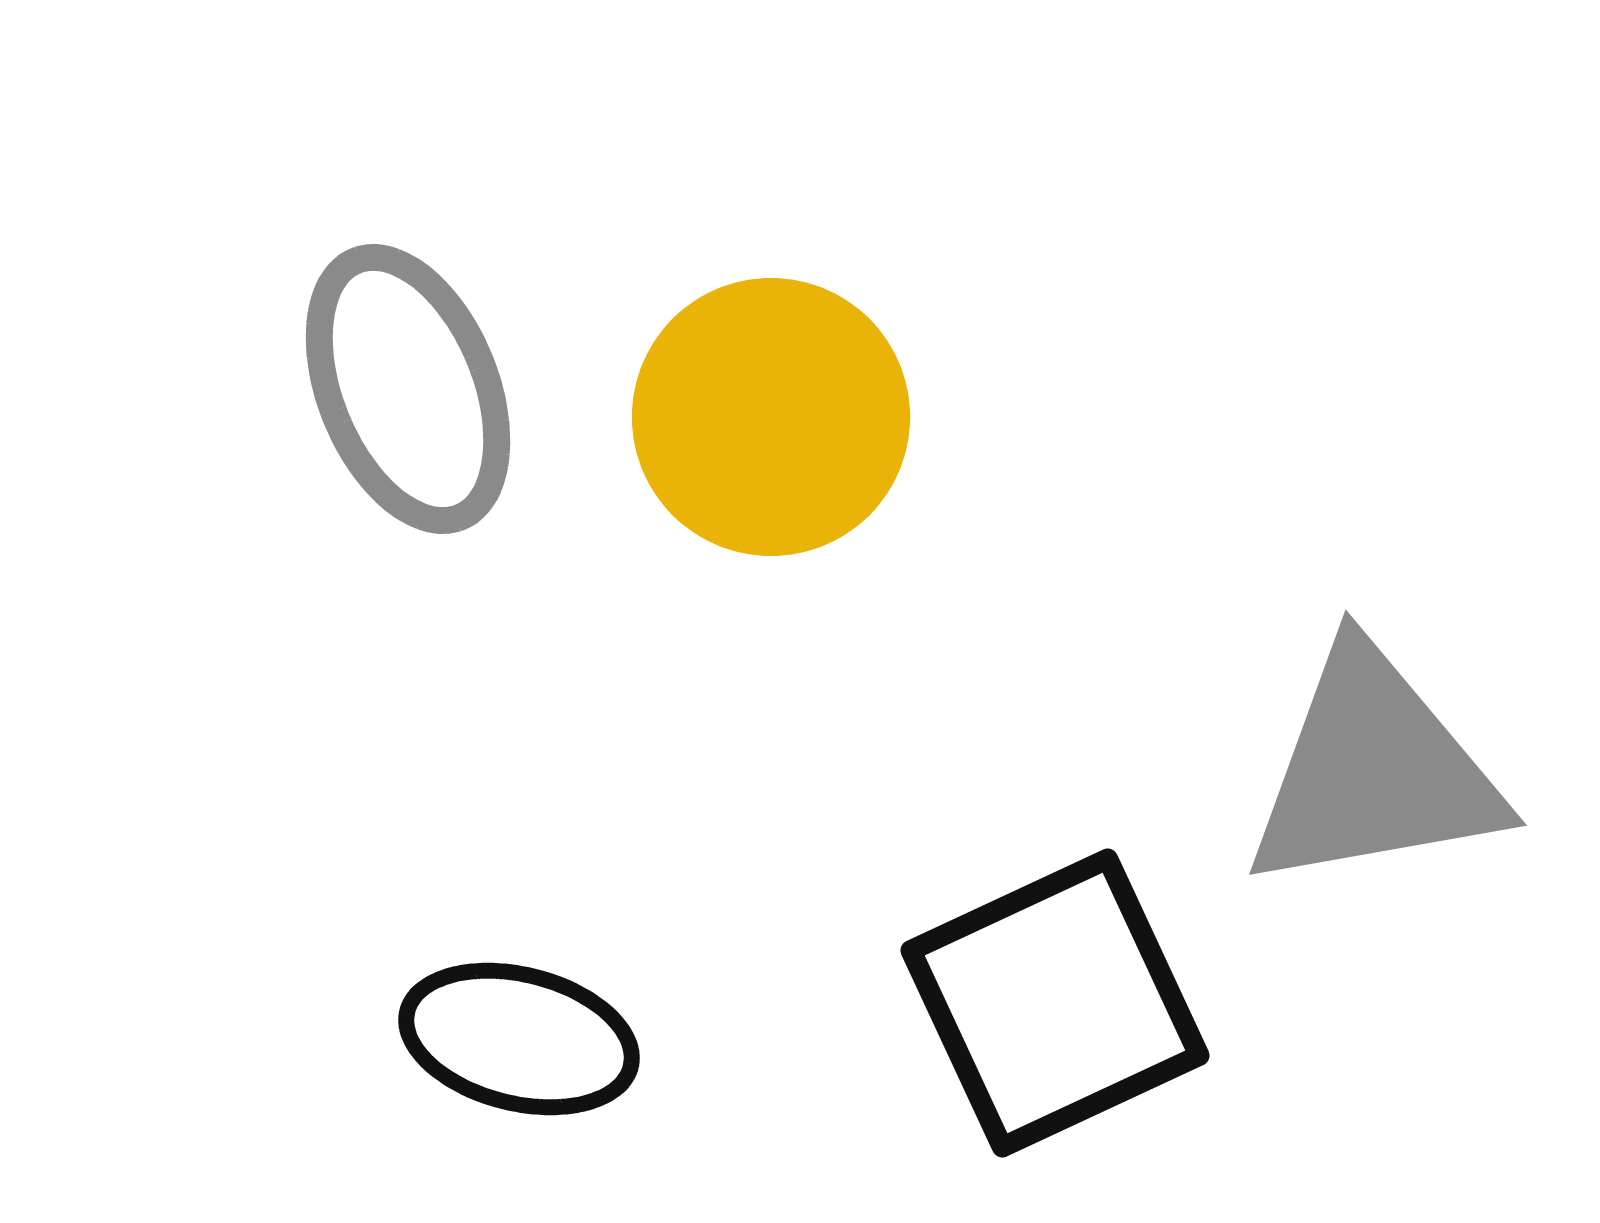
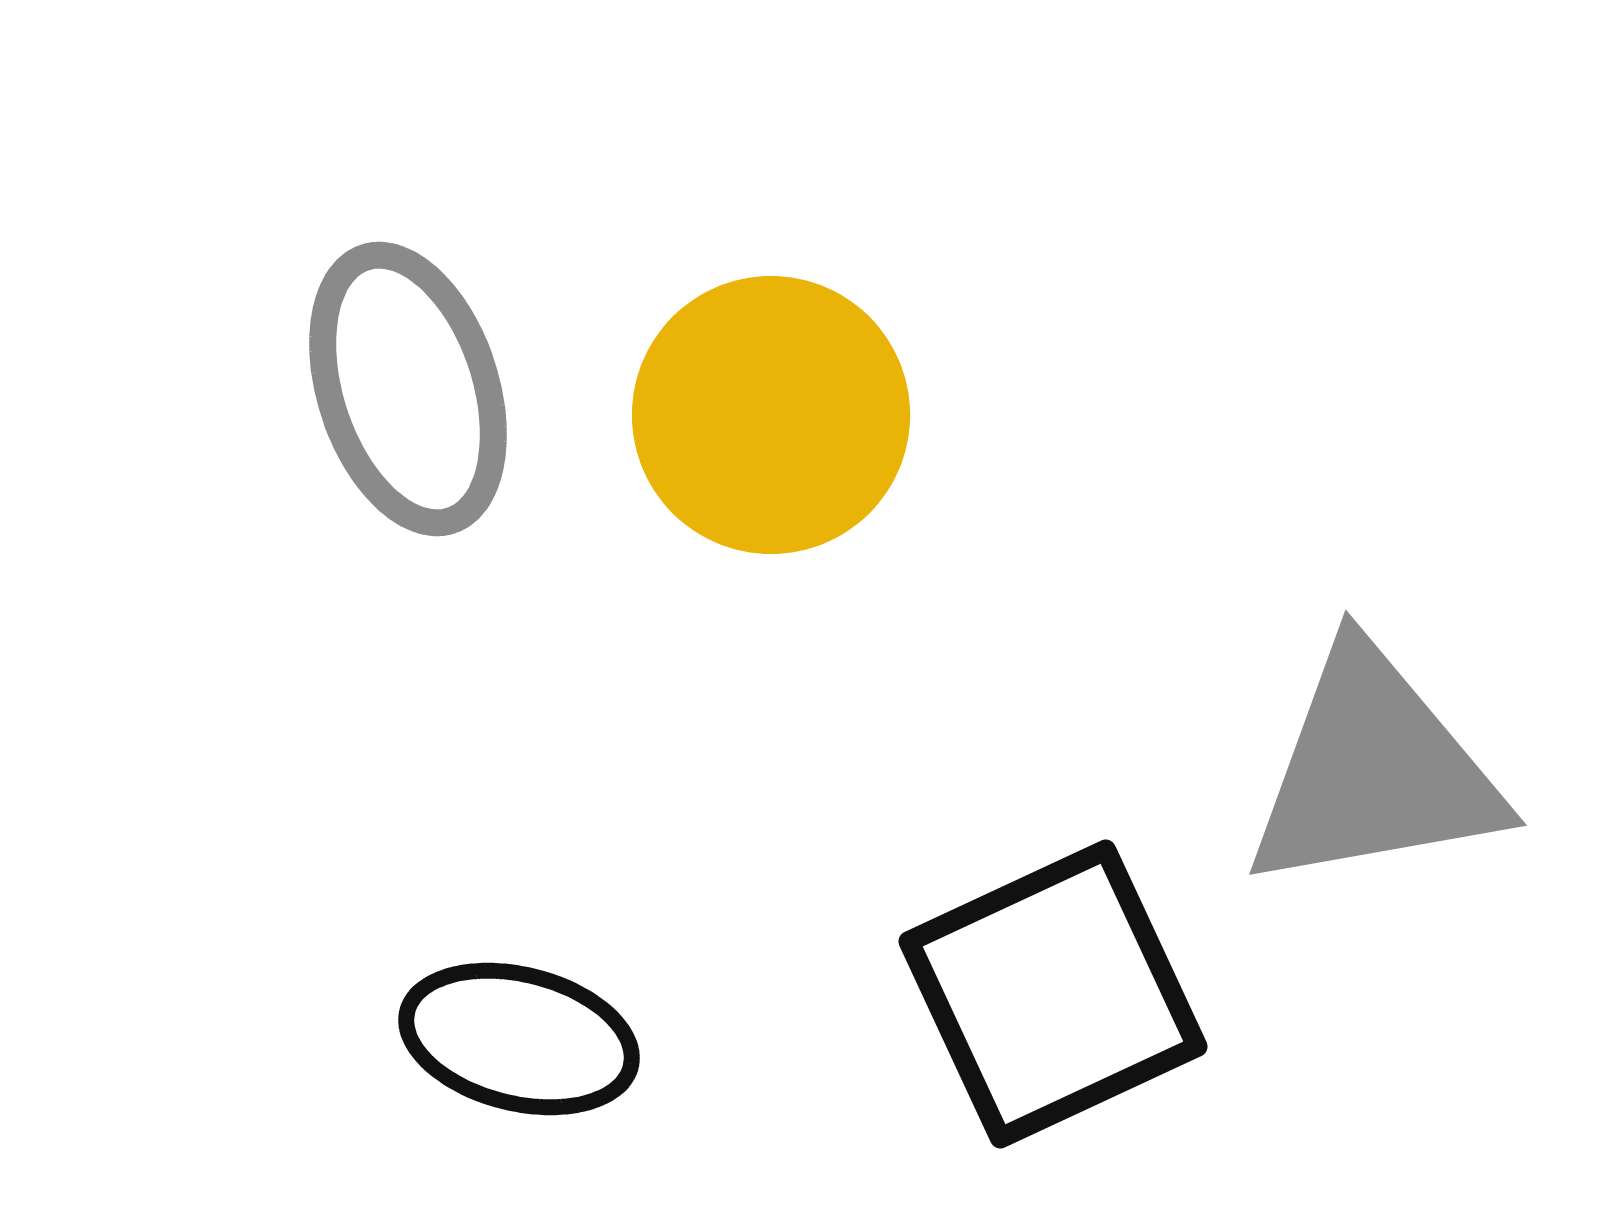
gray ellipse: rotated 4 degrees clockwise
yellow circle: moved 2 px up
black square: moved 2 px left, 9 px up
